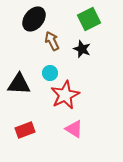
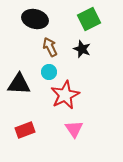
black ellipse: moved 1 px right; rotated 65 degrees clockwise
brown arrow: moved 2 px left, 6 px down
cyan circle: moved 1 px left, 1 px up
pink triangle: rotated 24 degrees clockwise
